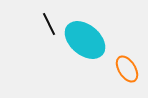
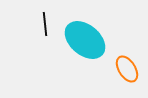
black line: moved 4 px left; rotated 20 degrees clockwise
